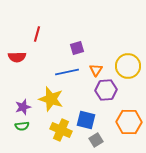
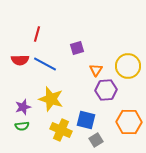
red semicircle: moved 3 px right, 3 px down
blue line: moved 22 px left, 8 px up; rotated 40 degrees clockwise
